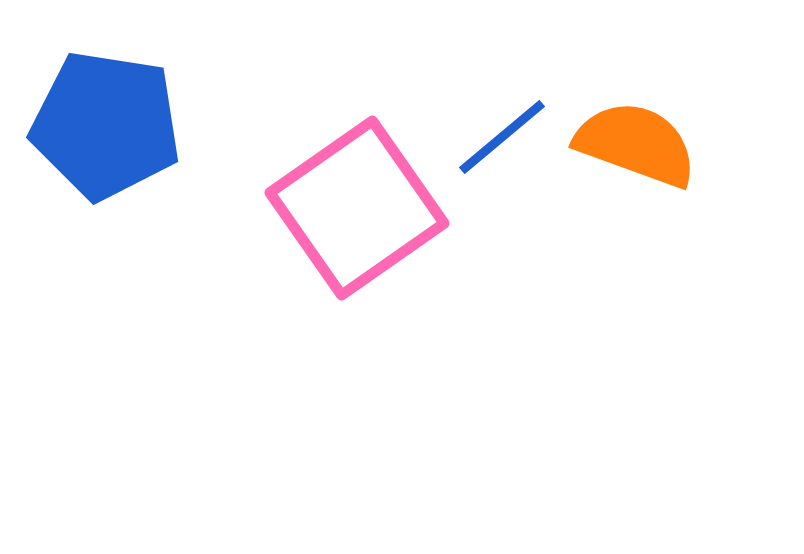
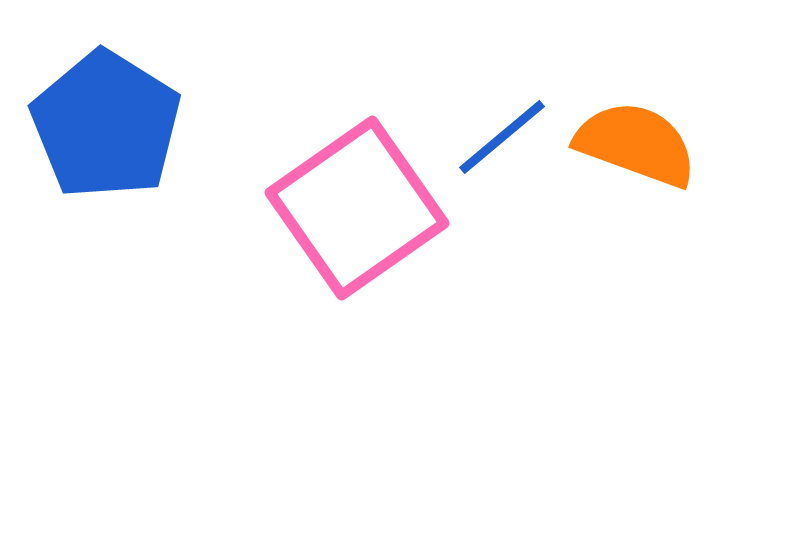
blue pentagon: rotated 23 degrees clockwise
